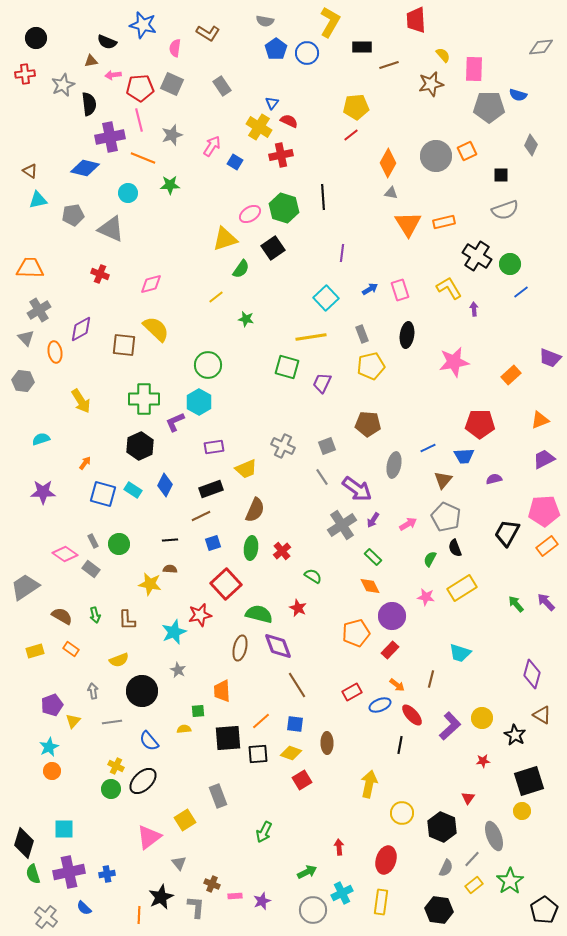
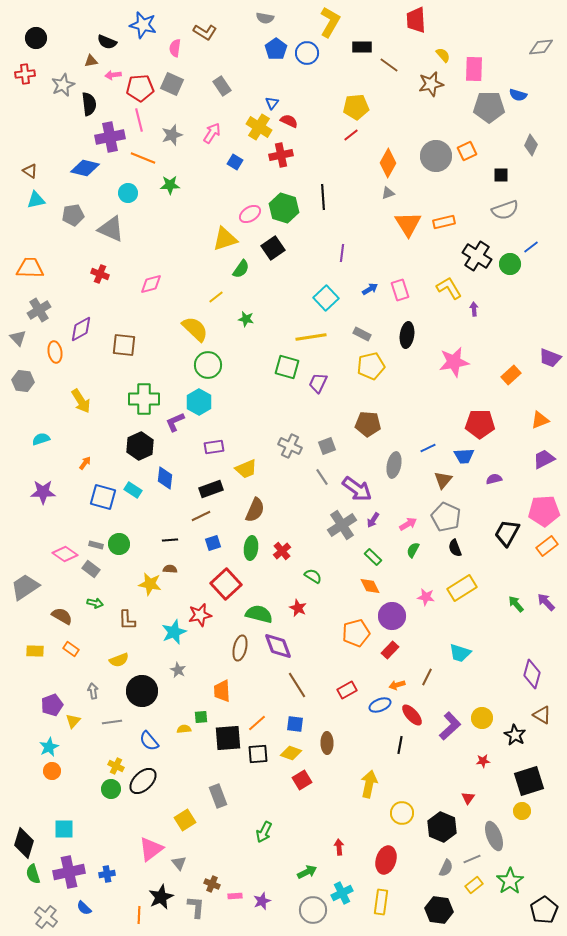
gray semicircle at (265, 21): moved 3 px up
brown L-shape at (208, 33): moved 3 px left, 1 px up
brown line at (389, 65): rotated 54 degrees clockwise
pink arrow at (212, 146): moved 13 px up
gray triangle at (391, 193): moved 3 px left; rotated 32 degrees counterclockwise
cyan triangle at (38, 200): moved 2 px left
blue line at (521, 292): moved 10 px right, 45 px up
yellow semicircle at (156, 329): moved 39 px right
gray rectangle at (362, 334): rotated 42 degrees counterclockwise
gray triangle at (26, 338): moved 8 px left
purple trapezoid at (322, 383): moved 4 px left
gray cross at (283, 446): moved 7 px right
blue diamond at (165, 485): moved 7 px up; rotated 20 degrees counterclockwise
blue square at (103, 494): moved 3 px down
gray rectangle at (93, 541): moved 3 px right, 4 px down; rotated 48 degrees counterclockwise
green semicircle at (430, 559): moved 17 px left, 9 px up
green arrow at (95, 615): moved 12 px up; rotated 63 degrees counterclockwise
yellow rectangle at (35, 651): rotated 18 degrees clockwise
brown line at (431, 679): moved 4 px left, 2 px up; rotated 12 degrees clockwise
orange arrow at (397, 685): rotated 126 degrees clockwise
red rectangle at (352, 692): moved 5 px left, 2 px up
green square at (198, 711): moved 3 px right, 6 px down
orange line at (261, 721): moved 4 px left, 2 px down
pink triangle at (149, 837): moved 2 px right, 12 px down
gray line at (472, 859): rotated 24 degrees clockwise
